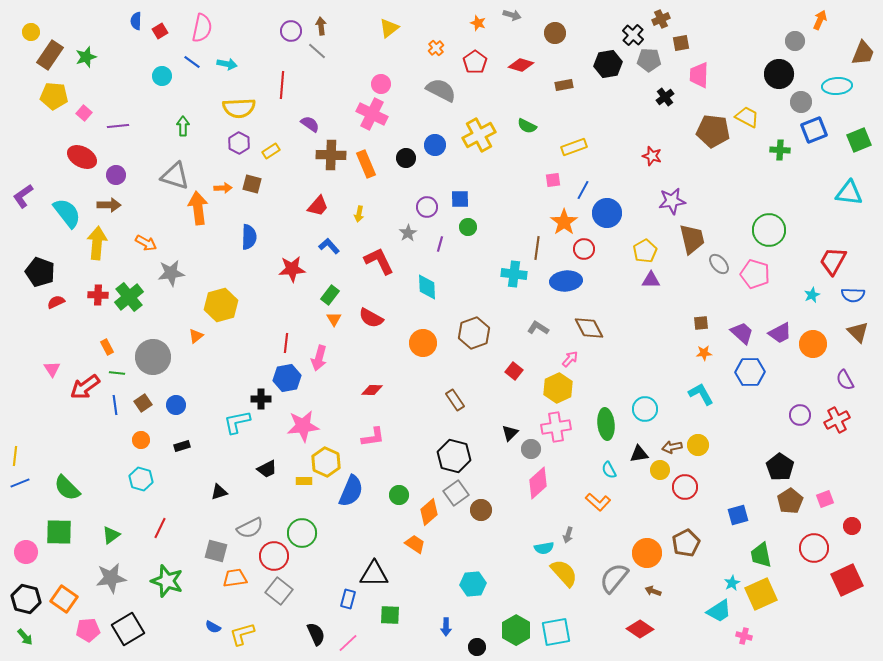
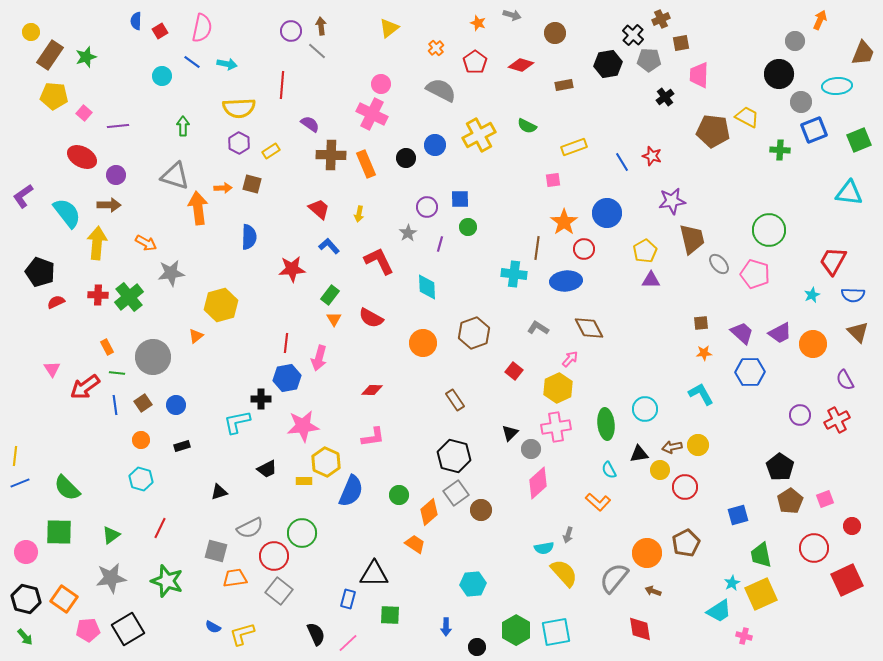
blue line at (583, 190): moved 39 px right, 28 px up; rotated 60 degrees counterclockwise
red trapezoid at (318, 206): moved 1 px right, 3 px down; rotated 90 degrees counterclockwise
red diamond at (640, 629): rotated 48 degrees clockwise
